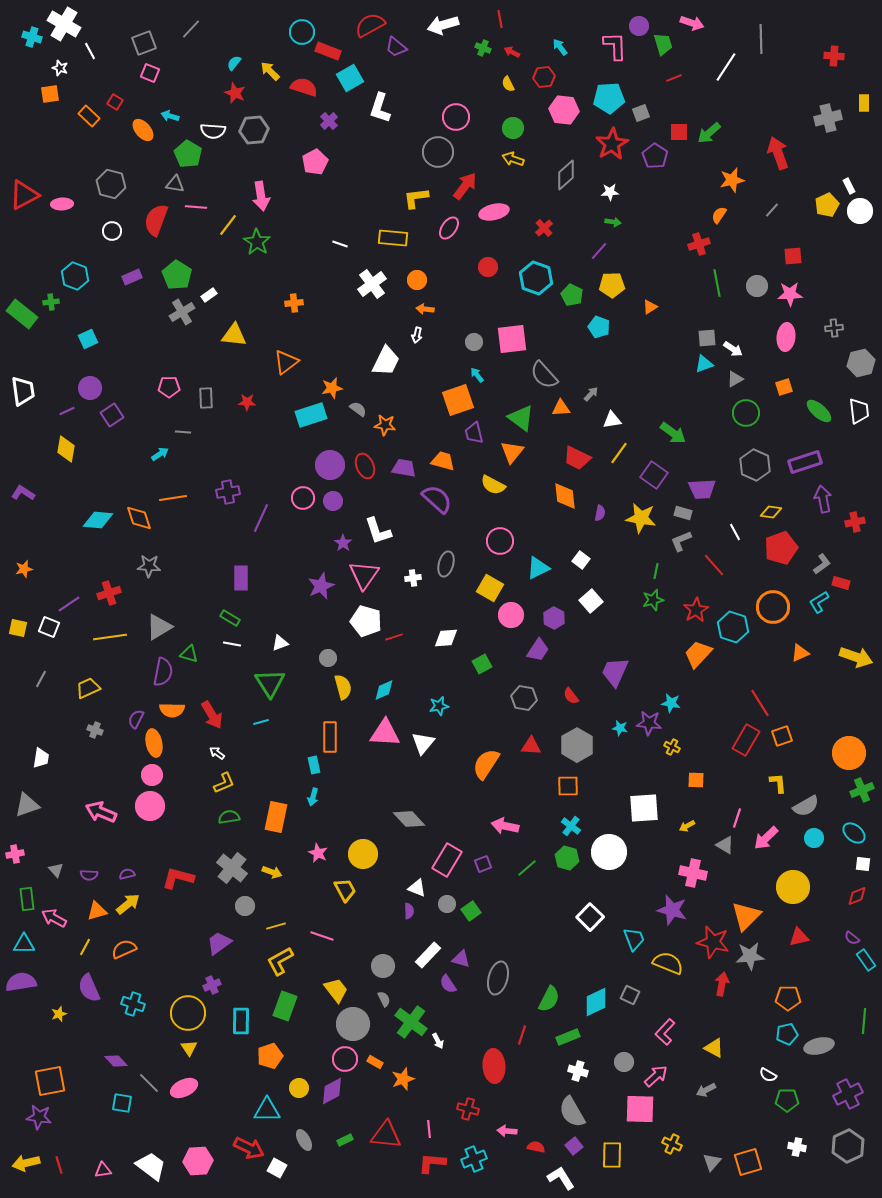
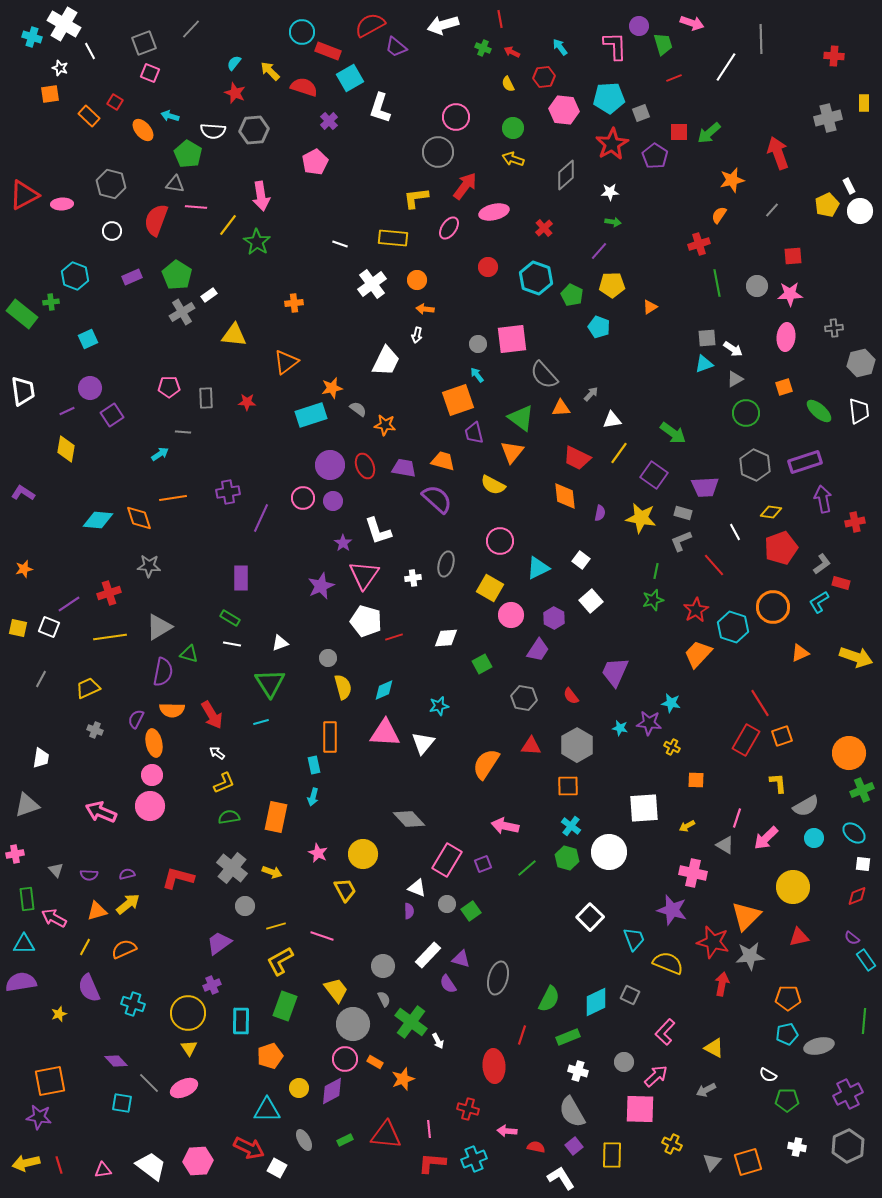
gray circle at (474, 342): moved 4 px right, 2 px down
purple trapezoid at (702, 489): moved 3 px right, 2 px up
